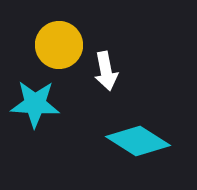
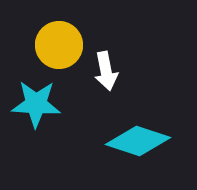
cyan star: moved 1 px right
cyan diamond: rotated 14 degrees counterclockwise
